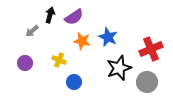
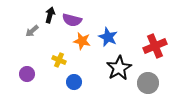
purple semicircle: moved 2 px left, 3 px down; rotated 48 degrees clockwise
red cross: moved 4 px right, 3 px up
purple circle: moved 2 px right, 11 px down
black star: rotated 10 degrees counterclockwise
gray circle: moved 1 px right, 1 px down
